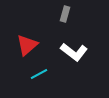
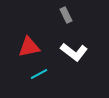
gray rectangle: moved 1 px right, 1 px down; rotated 42 degrees counterclockwise
red triangle: moved 2 px right, 2 px down; rotated 30 degrees clockwise
